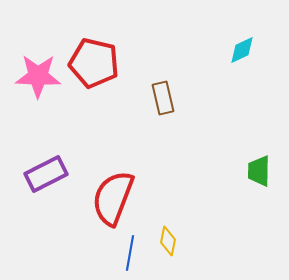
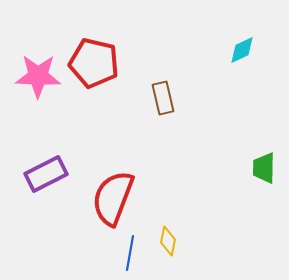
green trapezoid: moved 5 px right, 3 px up
